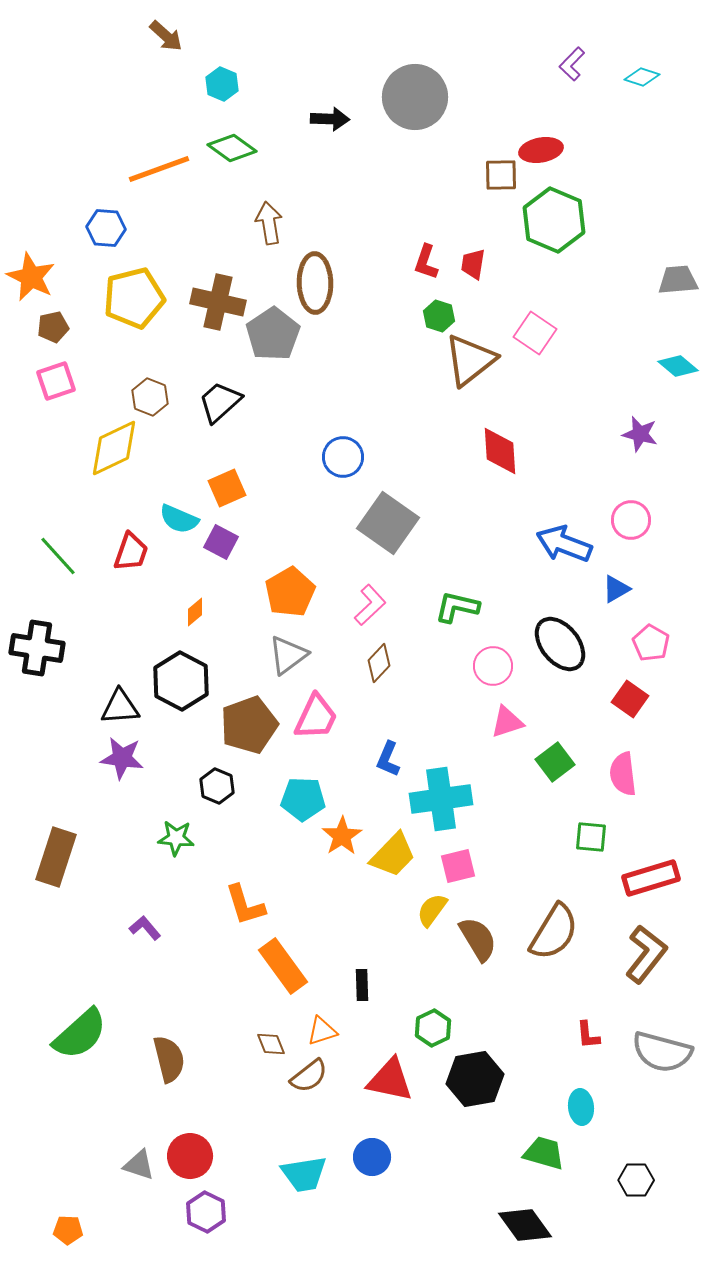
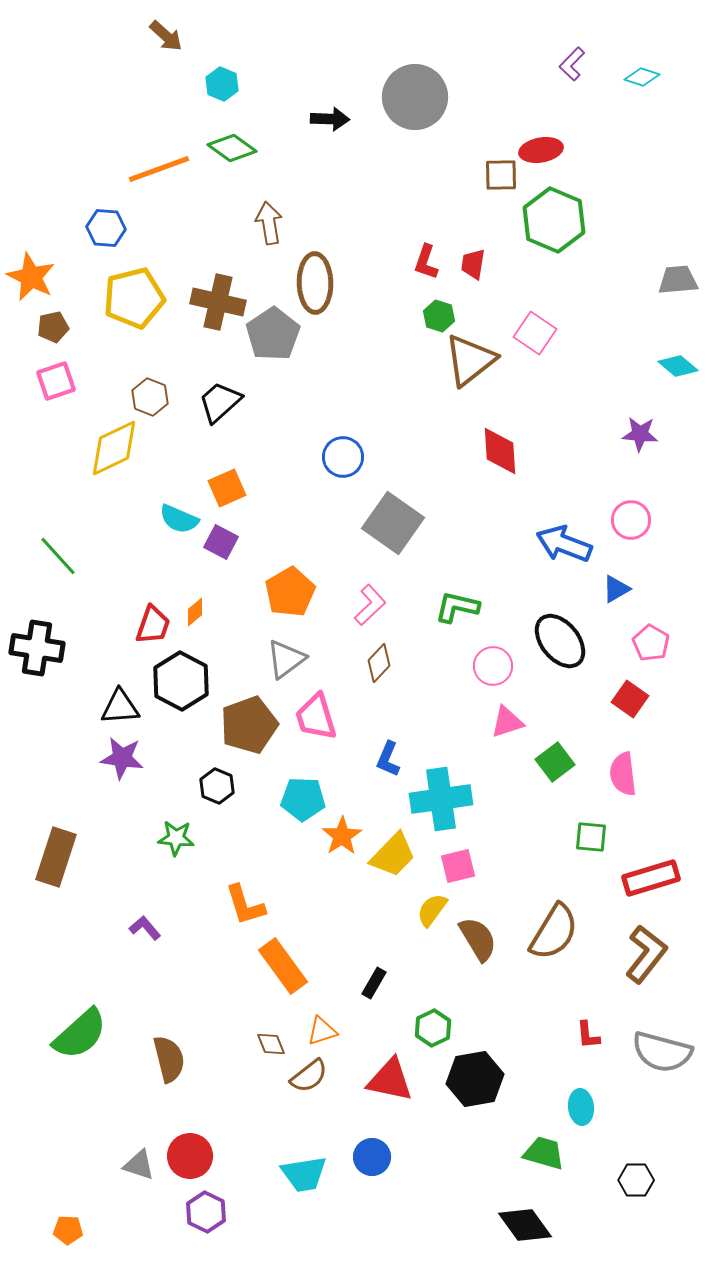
purple star at (640, 434): rotated 9 degrees counterclockwise
gray square at (388, 523): moved 5 px right
red trapezoid at (131, 552): moved 22 px right, 73 px down
black ellipse at (560, 644): moved 3 px up
gray triangle at (288, 655): moved 2 px left, 4 px down
pink trapezoid at (316, 717): rotated 138 degrees clockwise
black rectangle at (362, 985): moved 12 px right, 2 px up; rotated 32 degrees clockwise
